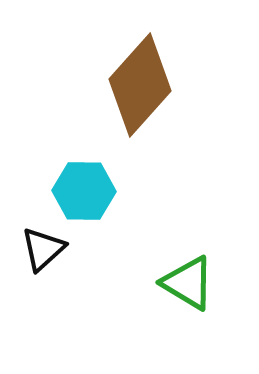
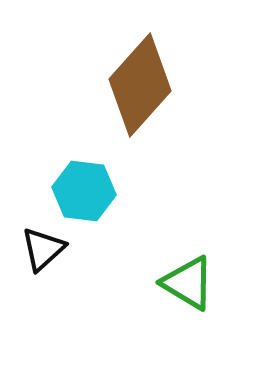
cyan hexagon: rotated 6 degrees clockwise
